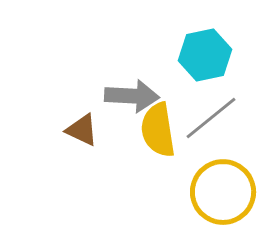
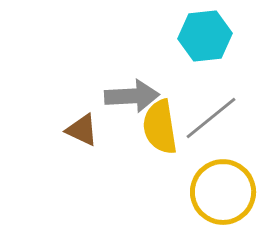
cyan hexagon: moved 19 px up; rotated 6 degrees clockwise
gray arrow: rotated 6 degrees counterclockwise
yellow semicircle: moved 2 px right, 3 px up
